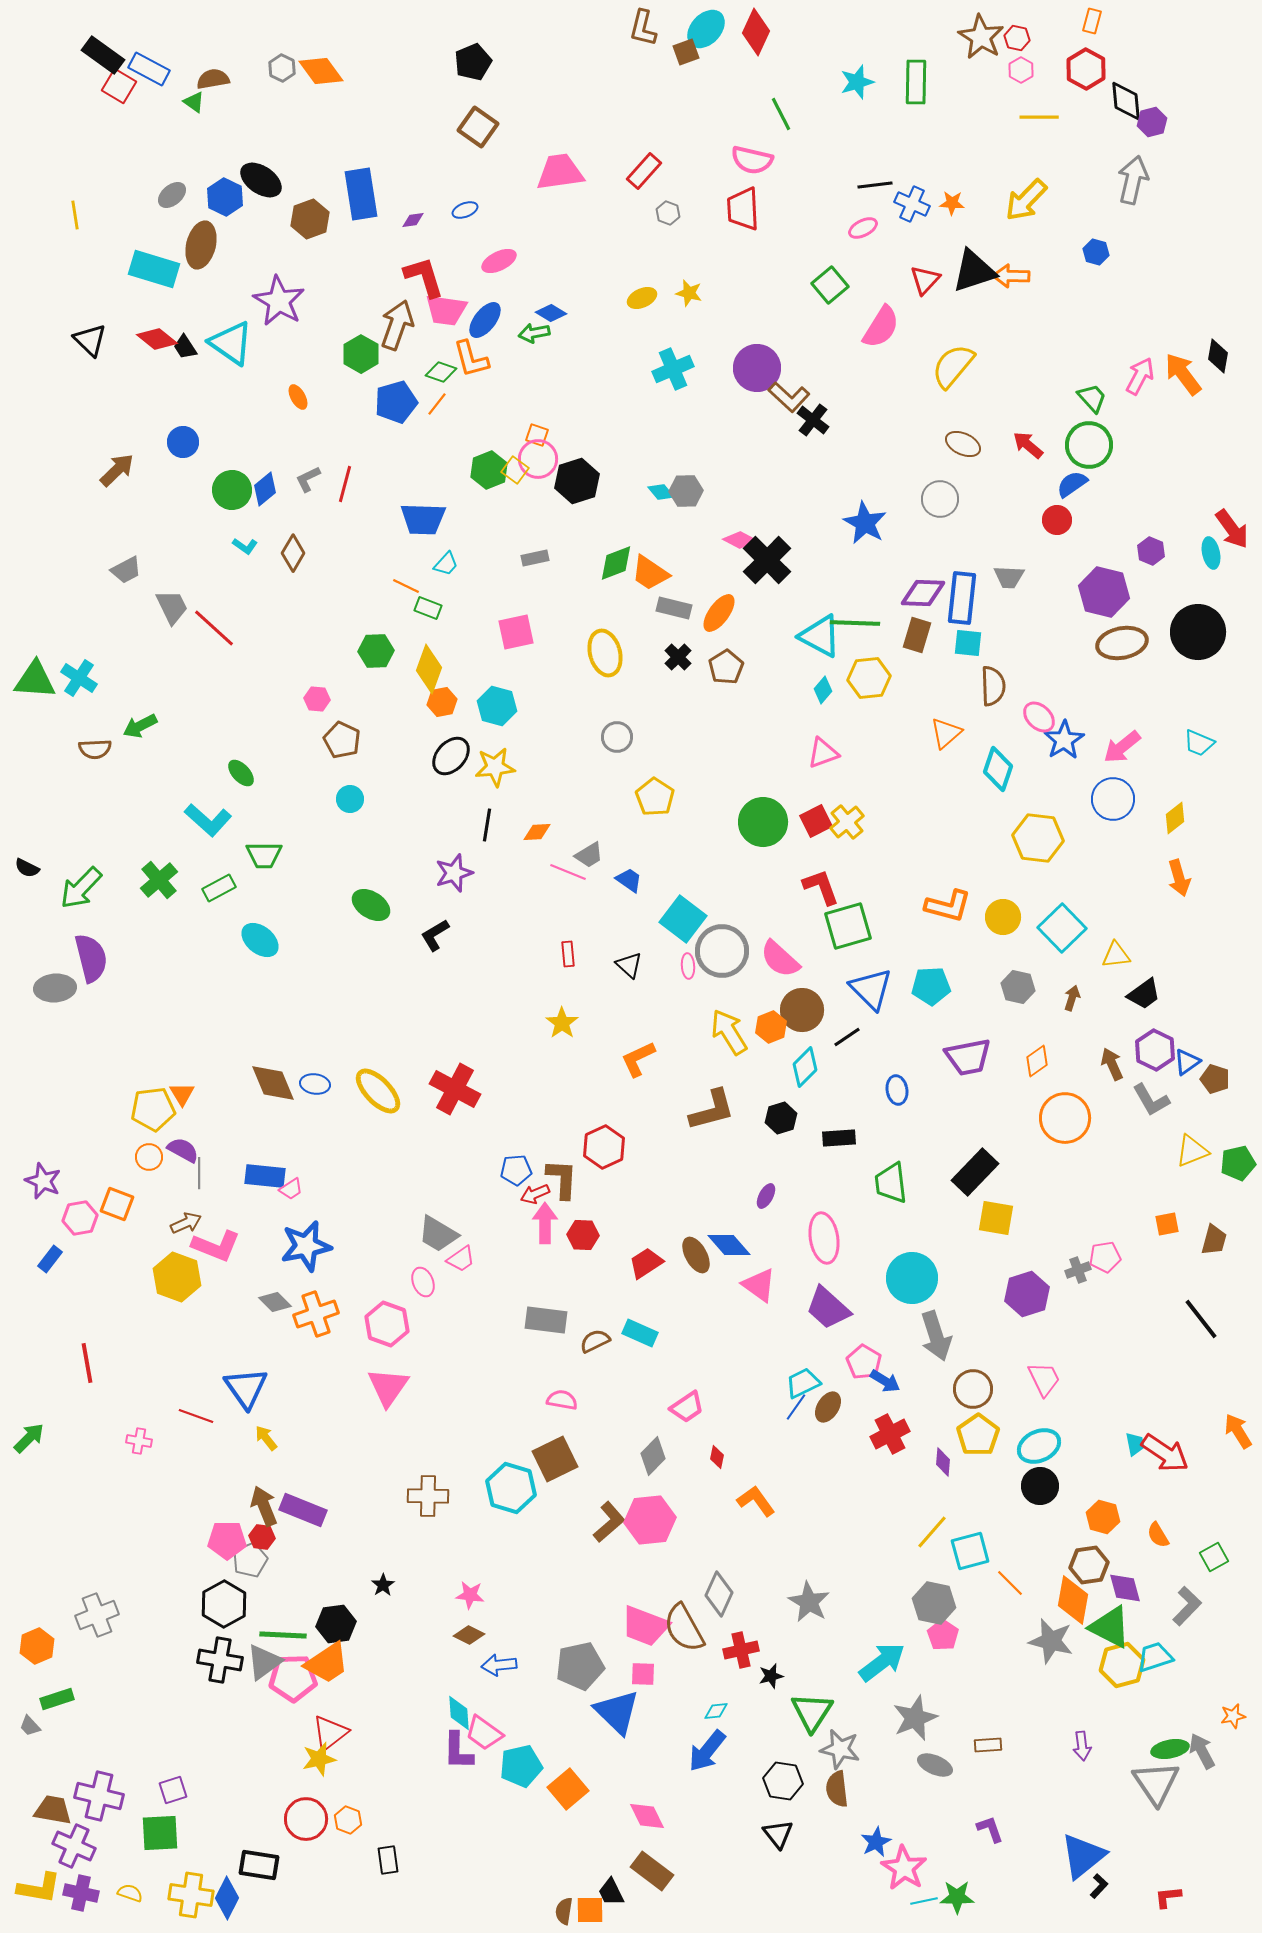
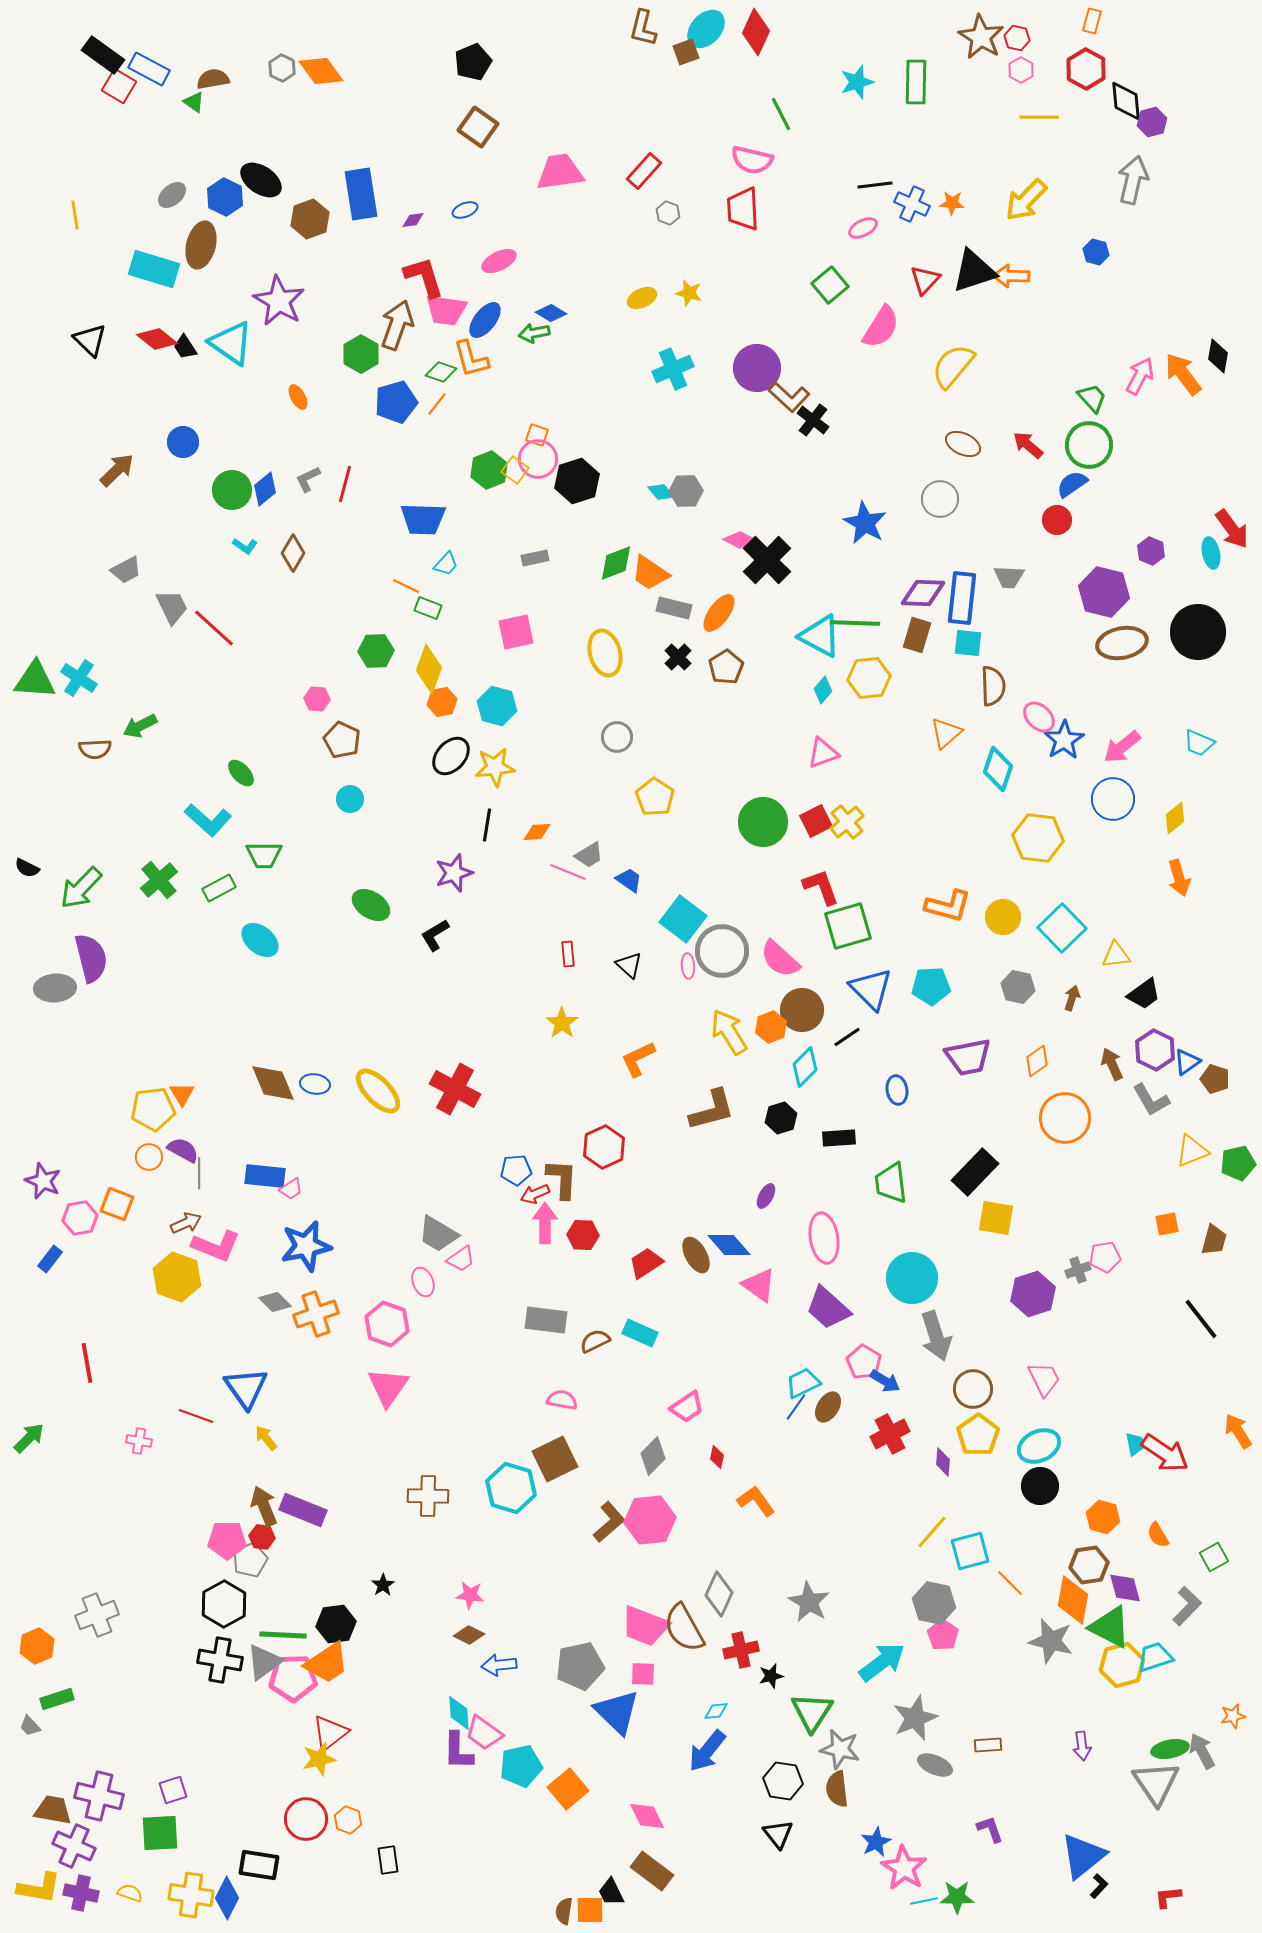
purple hexagon at (1027, 1294): moved 6 px right
